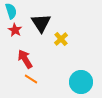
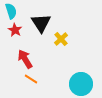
cyan circle: moved 2 px down
